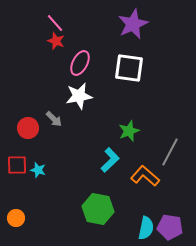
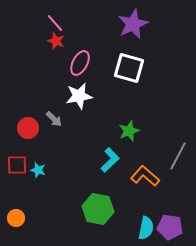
white square: rotated 8 degrees clockwise
gray line: moved 8 px right, 4 px down
